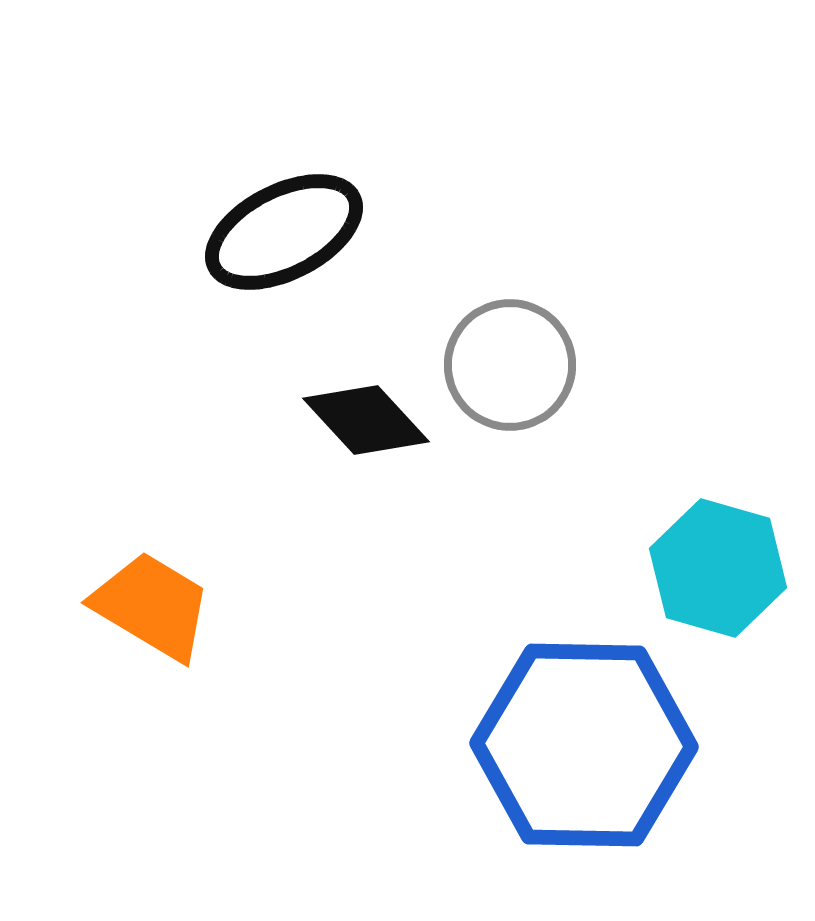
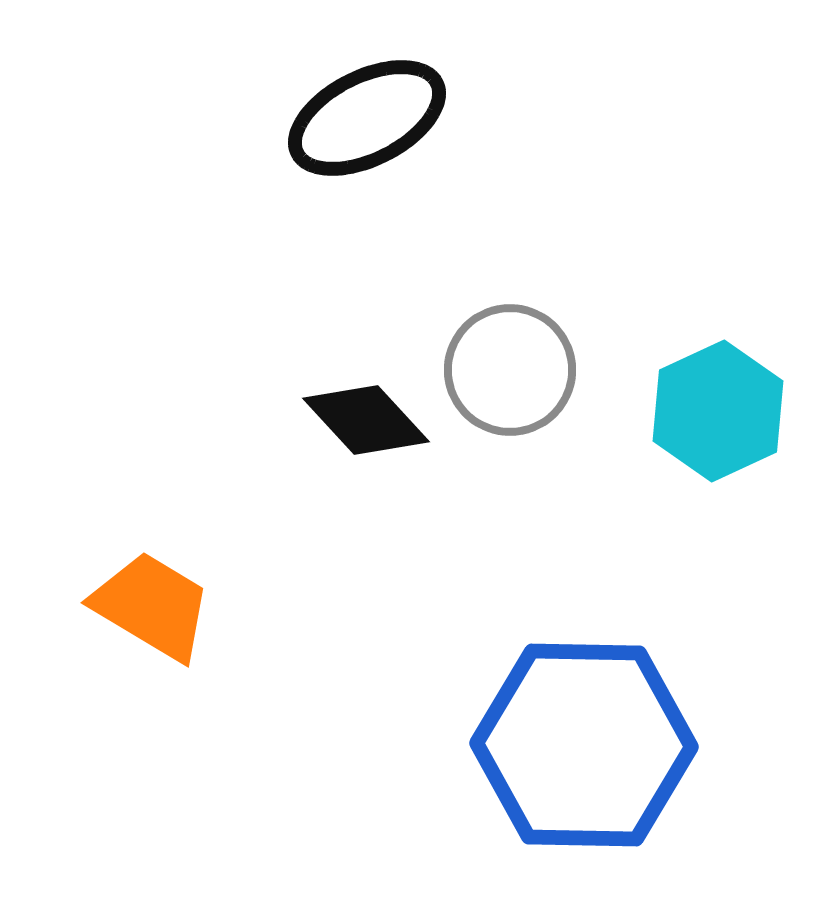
black ellipse: moved 83 px right, 114 px up
gray circle: moved 5 px down
cyan hexagon: moved 157 px up; rotated 19 degrees clockwise
